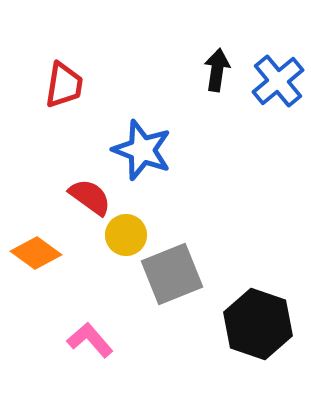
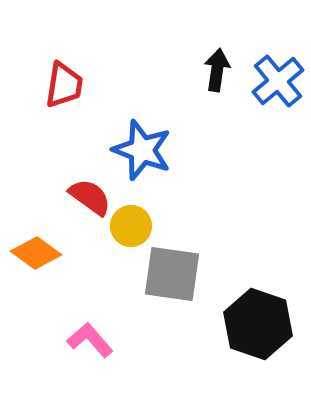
yellow circle: moved 5 px right, 9 px up
gray square: rotated 30 degrees clockwise
